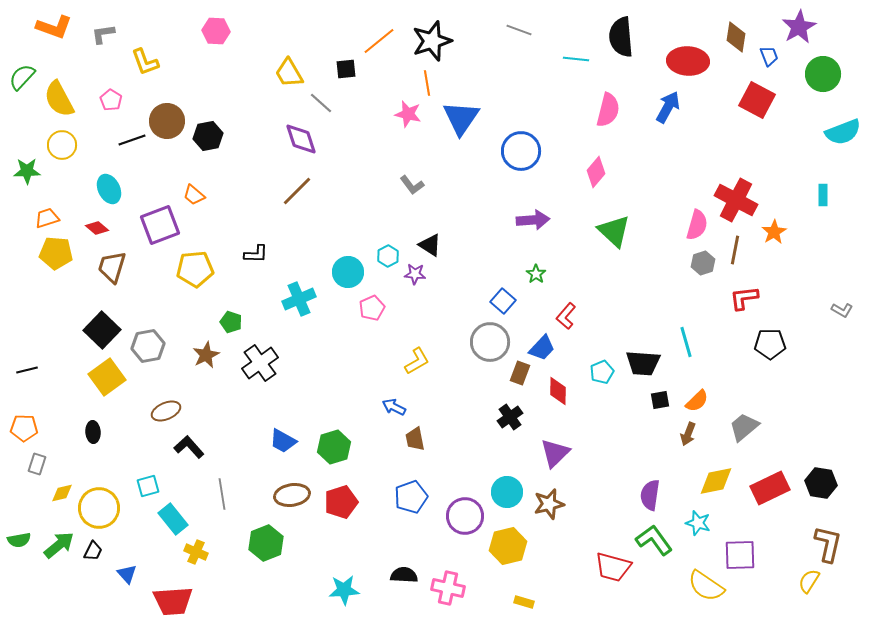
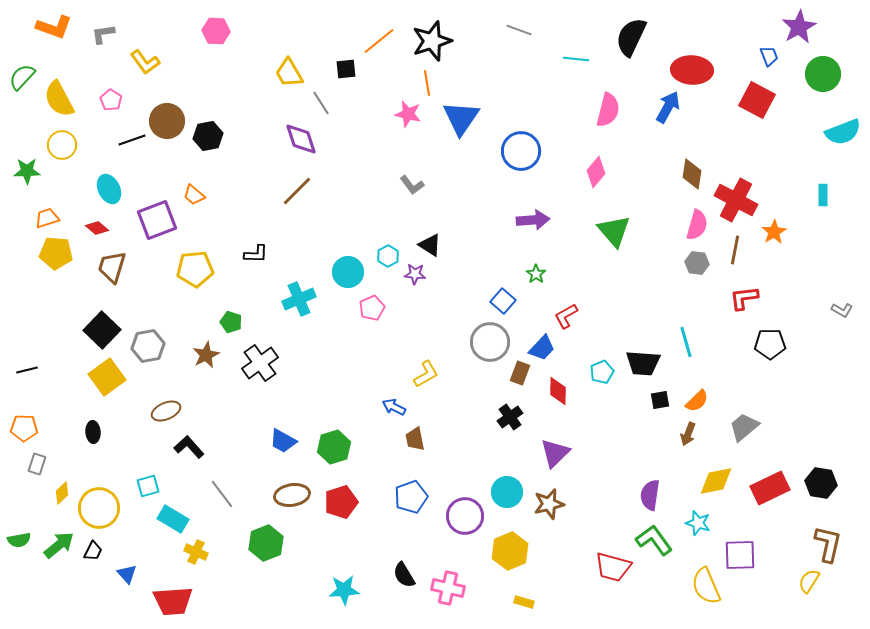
black semicircle at (621, 37): moved 10 px right; rotated 30 degrees clockwise
brown diamond at (736, 37): moved 44 px left, 137 px down
red ellipse at (688, 61): moved 4 px right, 9 px down
yellow L-shape at (145, 62): rotated 16 degrees counterclockwise
gray line at (321, 103): rotated 15 degrees clockwise
purple square at (160, 225): moved 3 px left, 5 px up
green triangle at (614, 231): rotated 6 degrees clockwise
gray hexagon at (703, 263): moved 6 px left; rotated 25 degrees clockwise
red L-shape at (566, 316): rotated 20 degrees clockwise
yellow L-shape at (417, 361): moved 9 px right, 13 px down
yellow diamond at (62, 493): rotated 30 degrees counterclockwise
gray line at (222, 494): rotated 28 degrees counterclockwise
cyan rectangle at (173, 519): rotated 20 degrees counterclockwise
yellow hexagon at (508, 546): moved 2 px right, 5 px down; rotated 9 degrees counterclockwise
black semicircle at (404, 575): rotated 124 degrees counterclockwise
yellow semicircle at (706, 586): rotated 33 degrees clockwise
